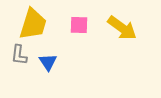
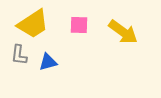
yellow trapezoid: rotated 40 degrees clockwise
yellow arrow: moved 1 px right, 4 px down
blue triangle: rotated 48 degrees clockwise
